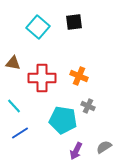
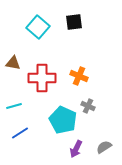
cyan line: rotated 63 degrees counterclockwise
cyan pentagon: rotated 16 degrees clockwise
purple arrow: moved 2 px up
